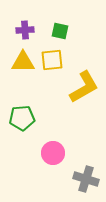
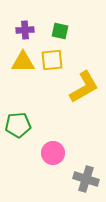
green pentagon: moved 4 px left, 7 px down
